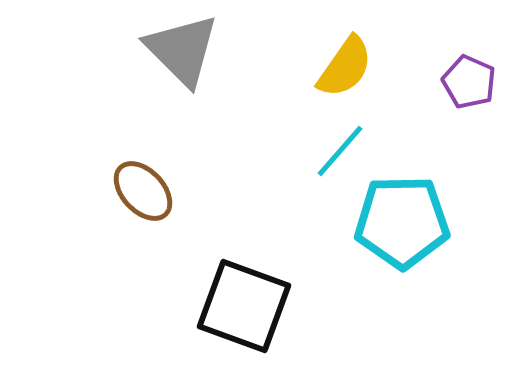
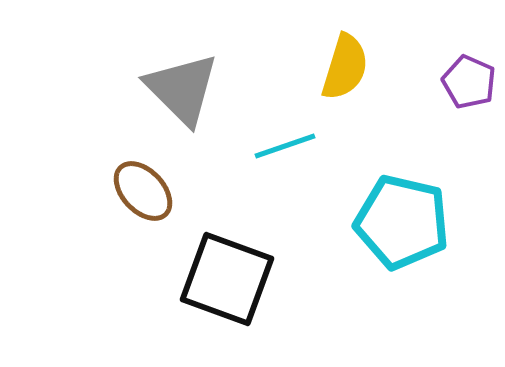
gray triangle: moved 39 px down
yellow semicircle: rotated 18 degrees counterclockwise
cyan line: moved 55 px left, 5 px up; rotated 30 degrees clockwise
cyan pentagon: rotated 14 degrees clockwise
black square: moved 17 px left, 27 px up
